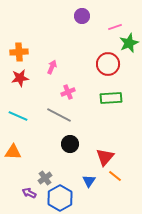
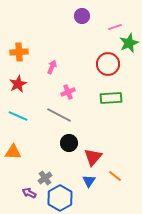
red star: moved 2 px left, 6 px down; rotated 18 degrees counterclockwise
black circle: moved 1 px left, 1 px up
red triangle: moved 12 px left
